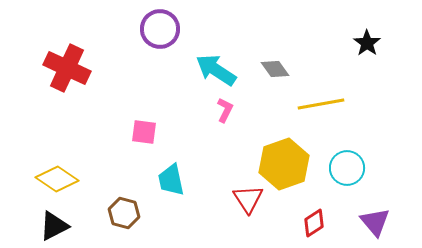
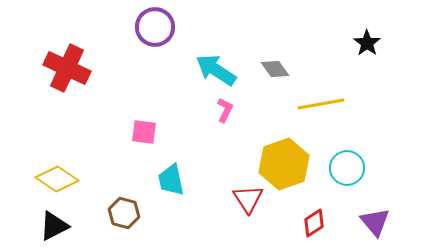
purple circle: moved 5 px left, 2 px up
